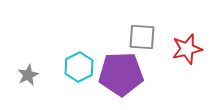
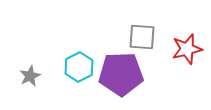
gray star: moved 2 px right, 1 px down
